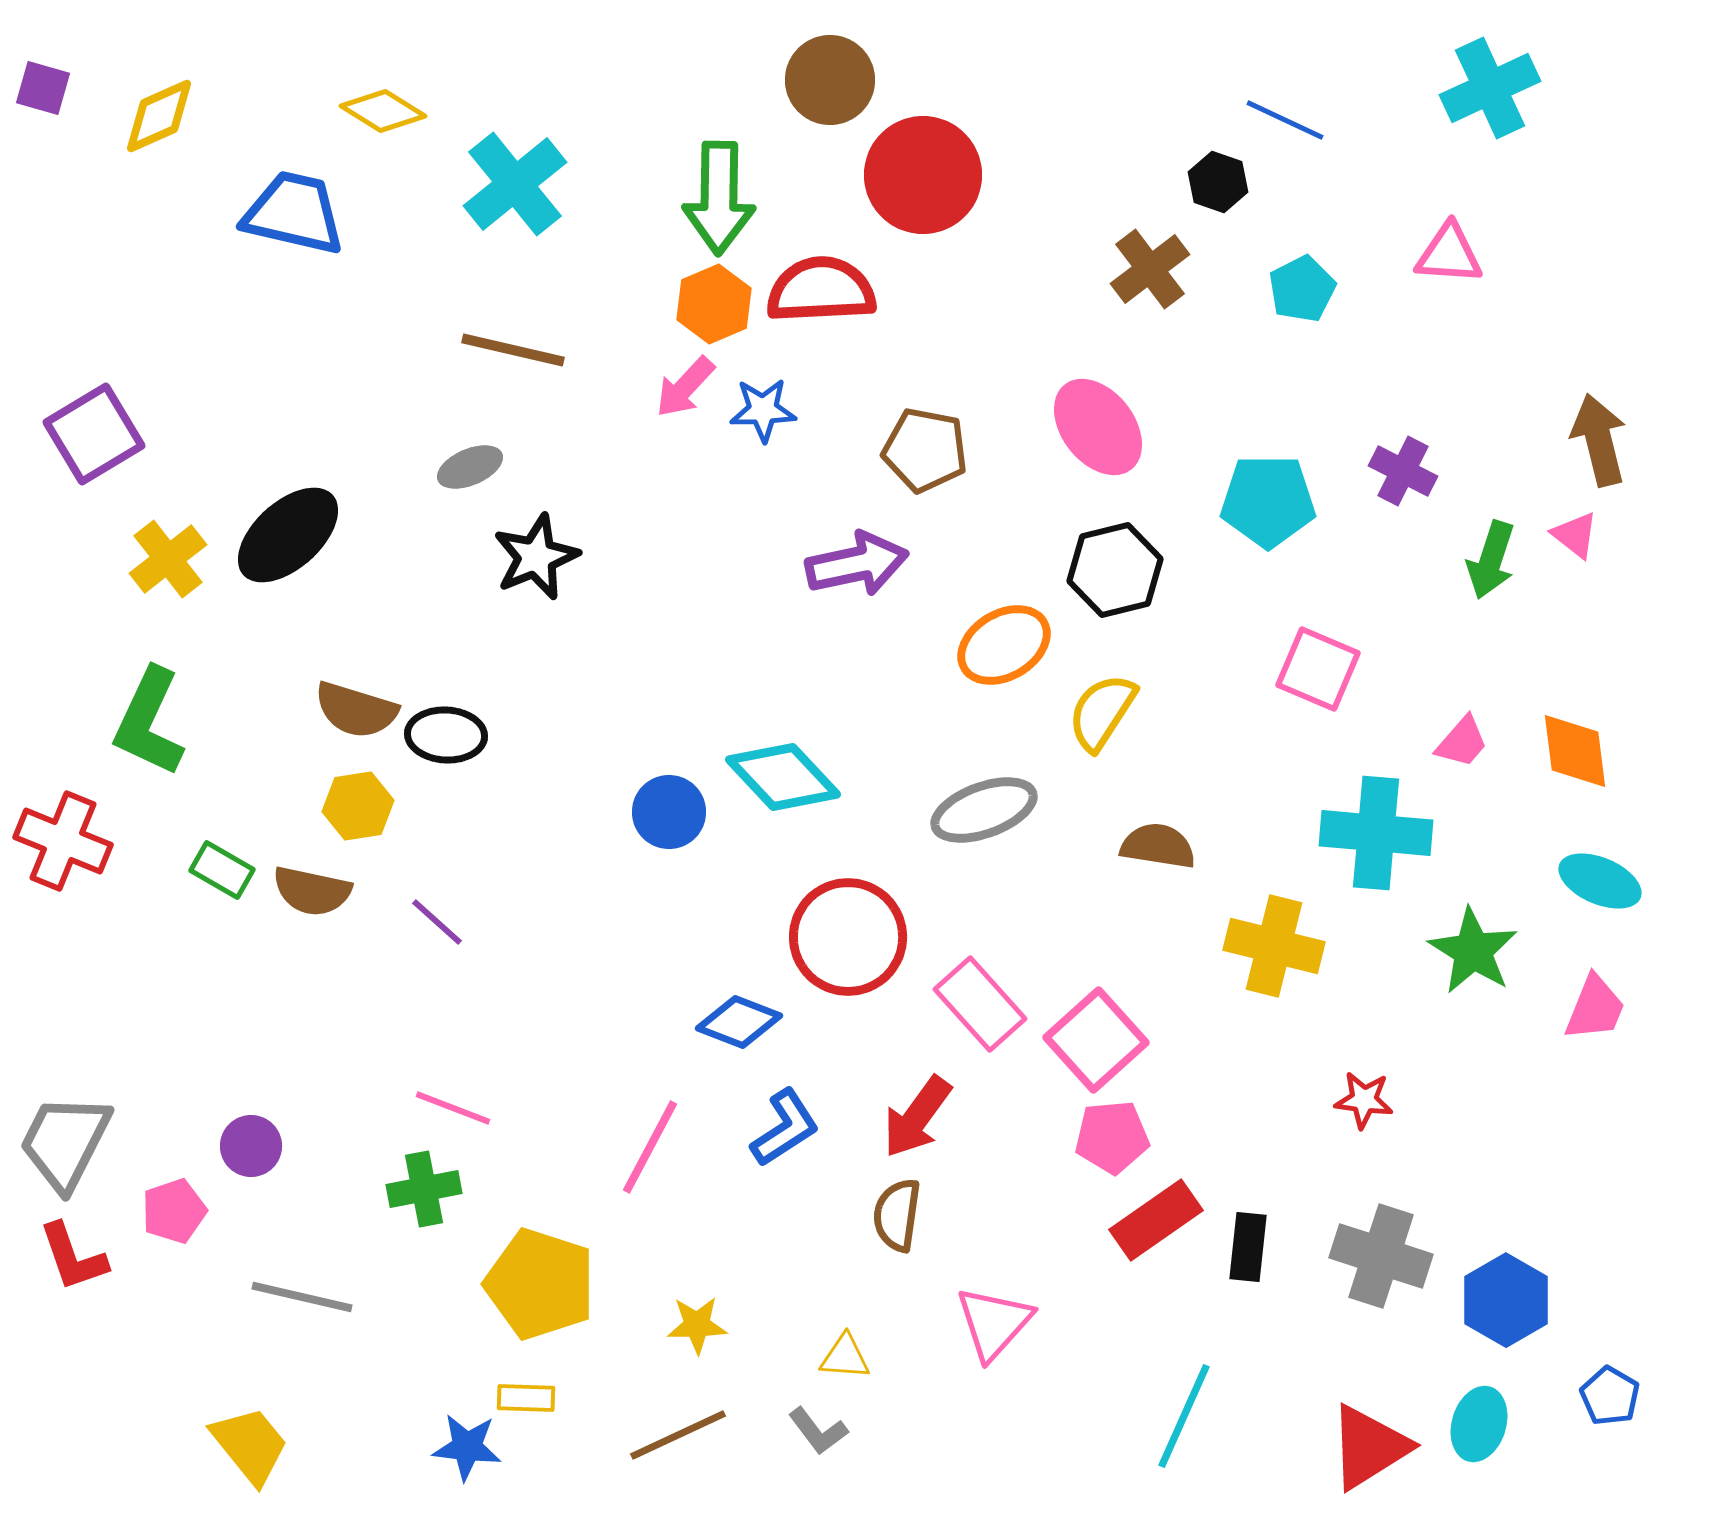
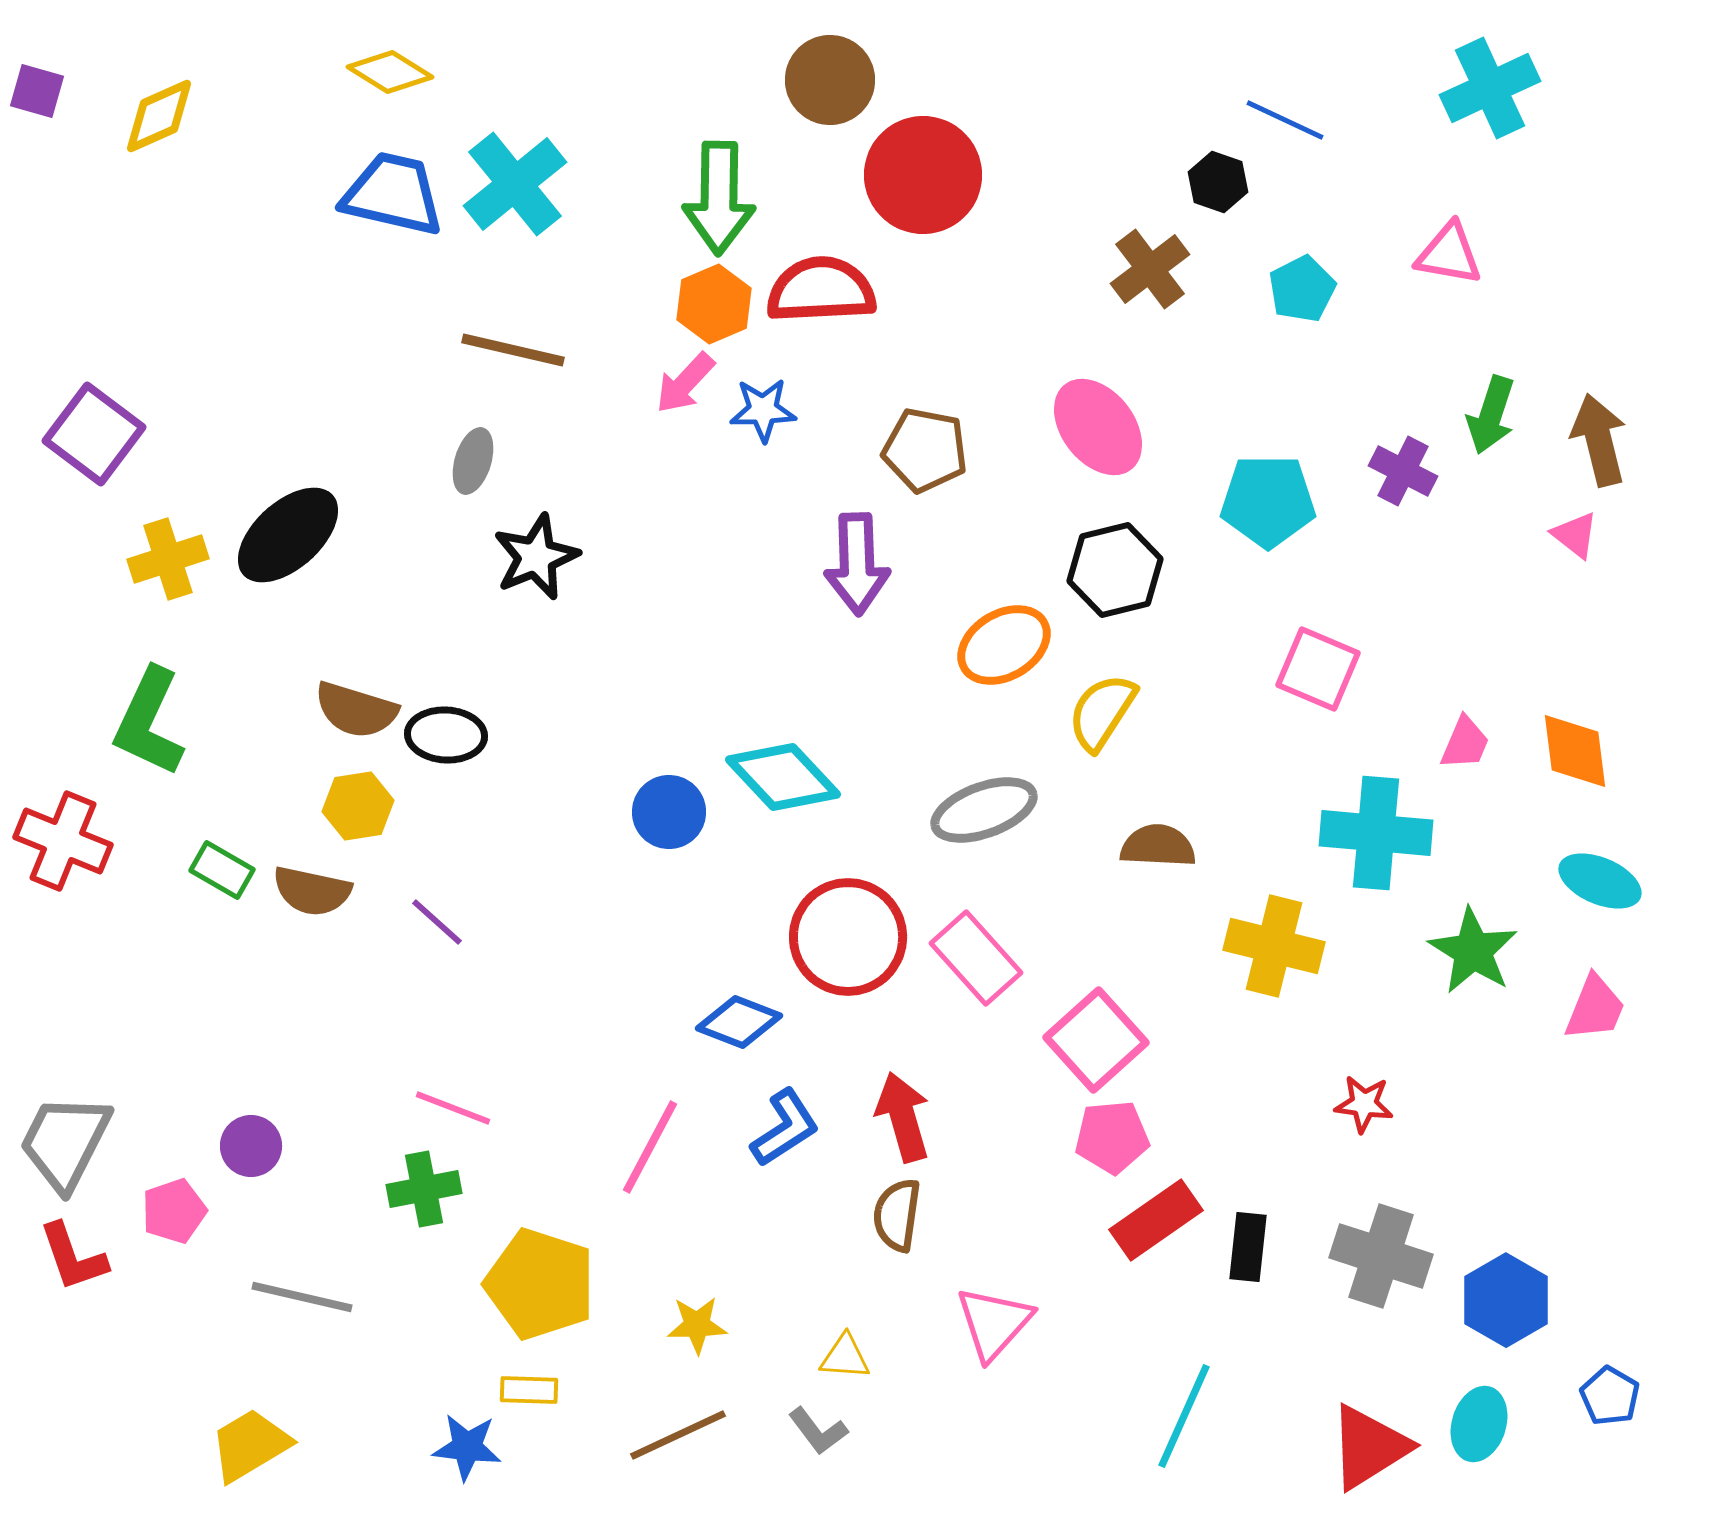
purple square at (43, 88): moved 6 px left, 3 px down
yellow diamond at (383, 111): moved 7 px right, 39 px up
blue trapezoid at (294, 213): moved 99 px right, 19 px up
pink triangle at (1449, 254): rotated 6 degrees clockwise
pink arrow at (685, 387): moved 4 px up
purple square at (94, 434): rotated 22 degrees counterclockwise
gray ellipse at (470, 467): moved 3 px right, 6 px up; rotated 50 degrees counterclockwise
yellow cross at (168, 559): rotated 20 degrees clockwise
green arrow at (1491, 560): moved 145 px up
purple arrow at (857, 564): rotated 100 degrees clockwise
pink trapezoid at (1462, 742): moved 3 px right, 1 px down; rotated 18 degrees counterclockwise
brown semicircle at (1158, 846): rotated 6 degrees counterclockwise
pink rectangle at (980, 1004): moved 4 px left, 46 px up
red star at (1364, 1100): moved 4 px down
red arrow at (917, 1117): moved 14 px left; rotated 128 degrees clockwise
yellow rectangle at (526, 1398): moved 3 px right, 8 px up
yellow trapezoid at (250, 1445): rotated 82 degrees counterclockwise
